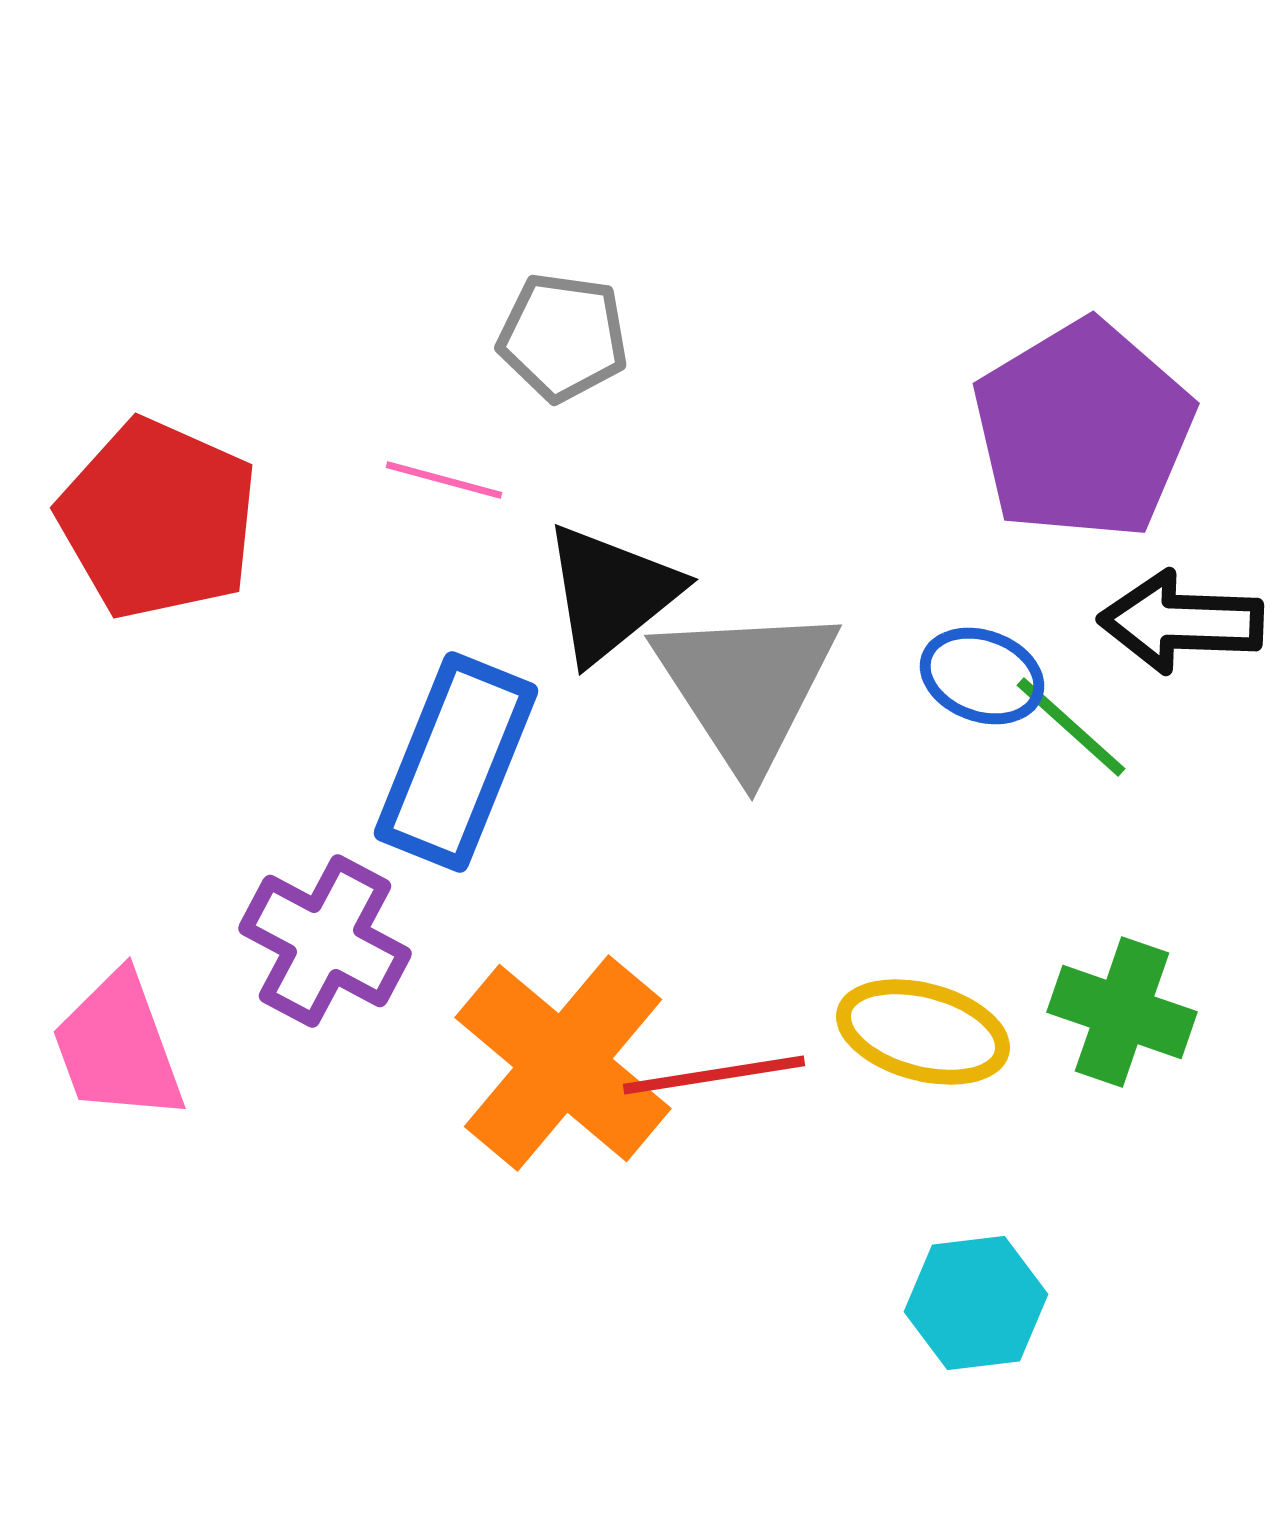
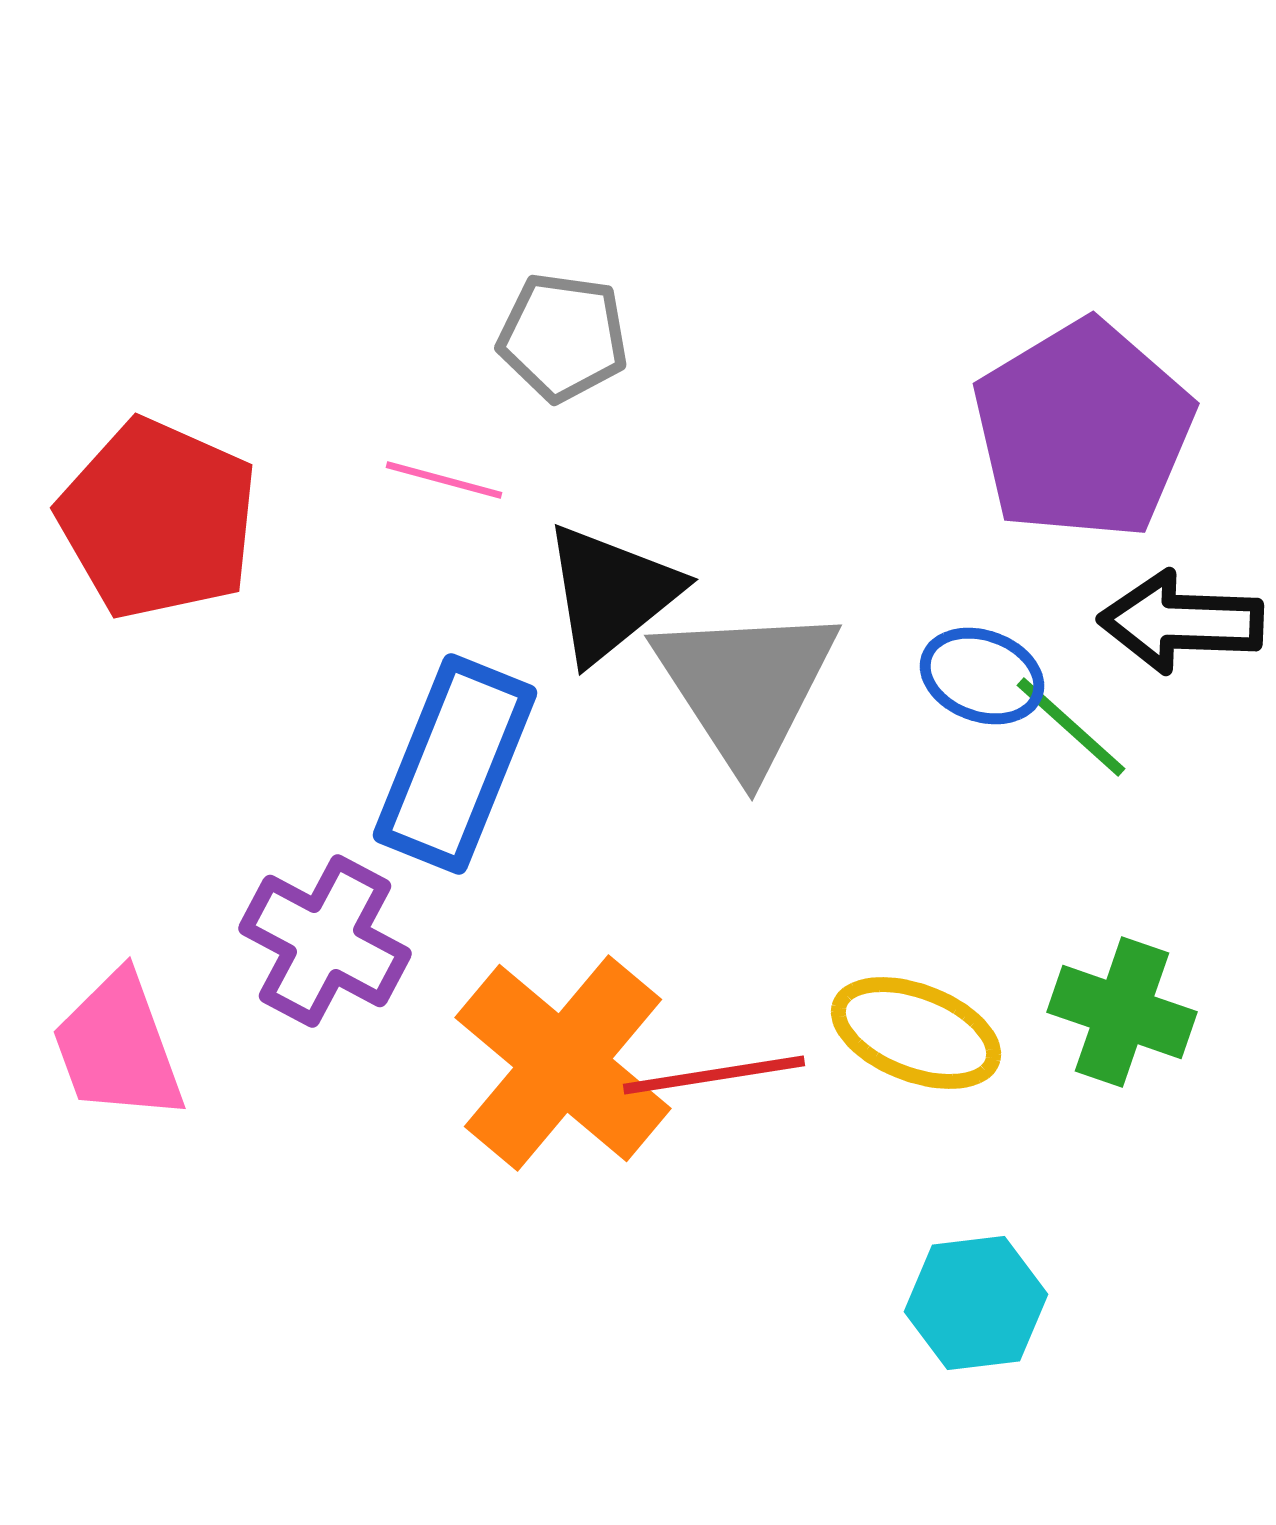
blue rectangle: moved 1 px left, 2 px down
yellow ellipse: moved 7 px left, 1 px down; rotated 6 degrees clockwise
